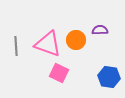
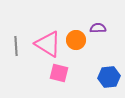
purple semicircle: moved 2 px left, 2 px up
pink triangle: rotated 12 degrees clockwise
pink square: rotated 12 degrees counterclockwise
blue hexagon: rotated 15 degrees counterclockwise
